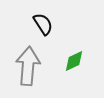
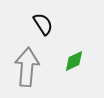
gray arrow: moved 1 px left, 1 px down
